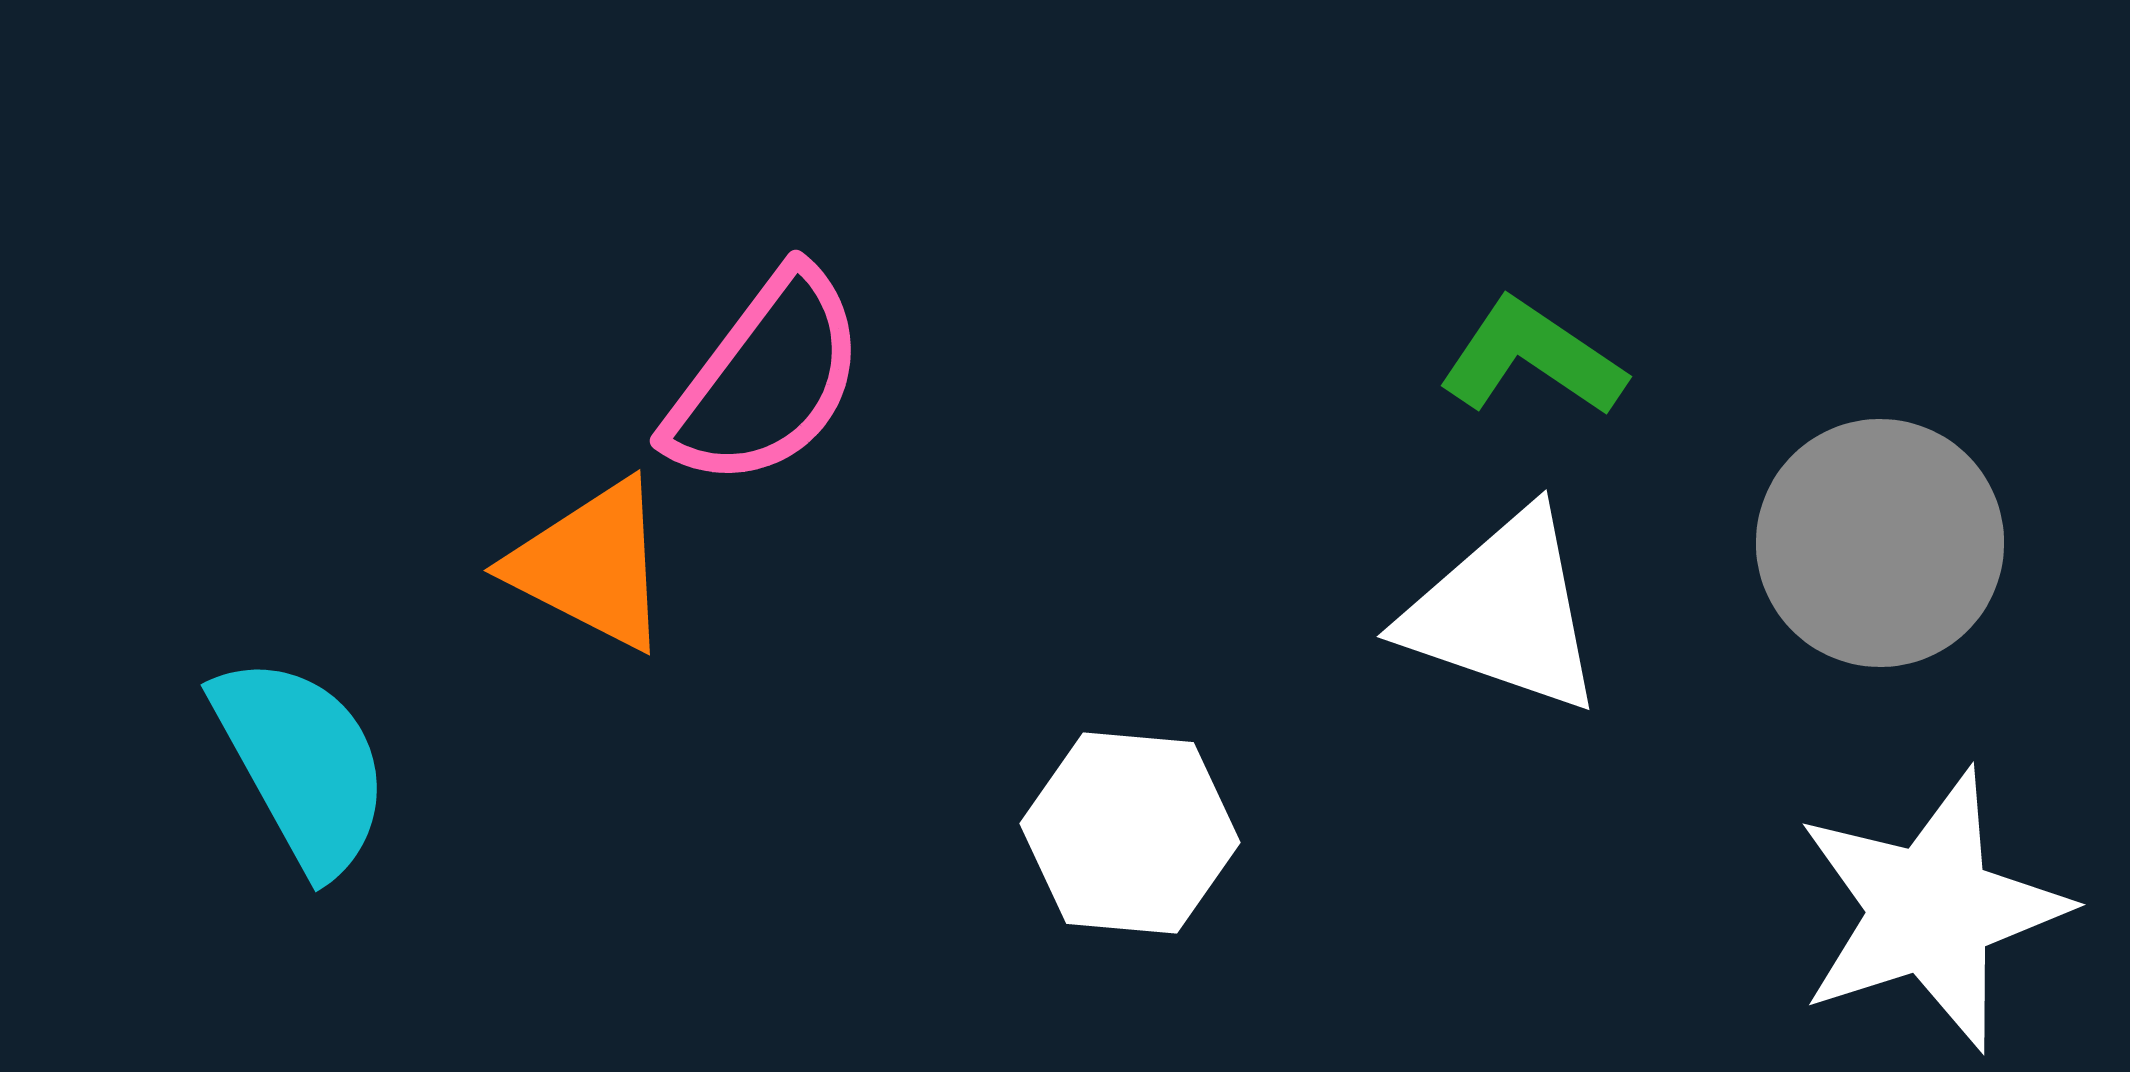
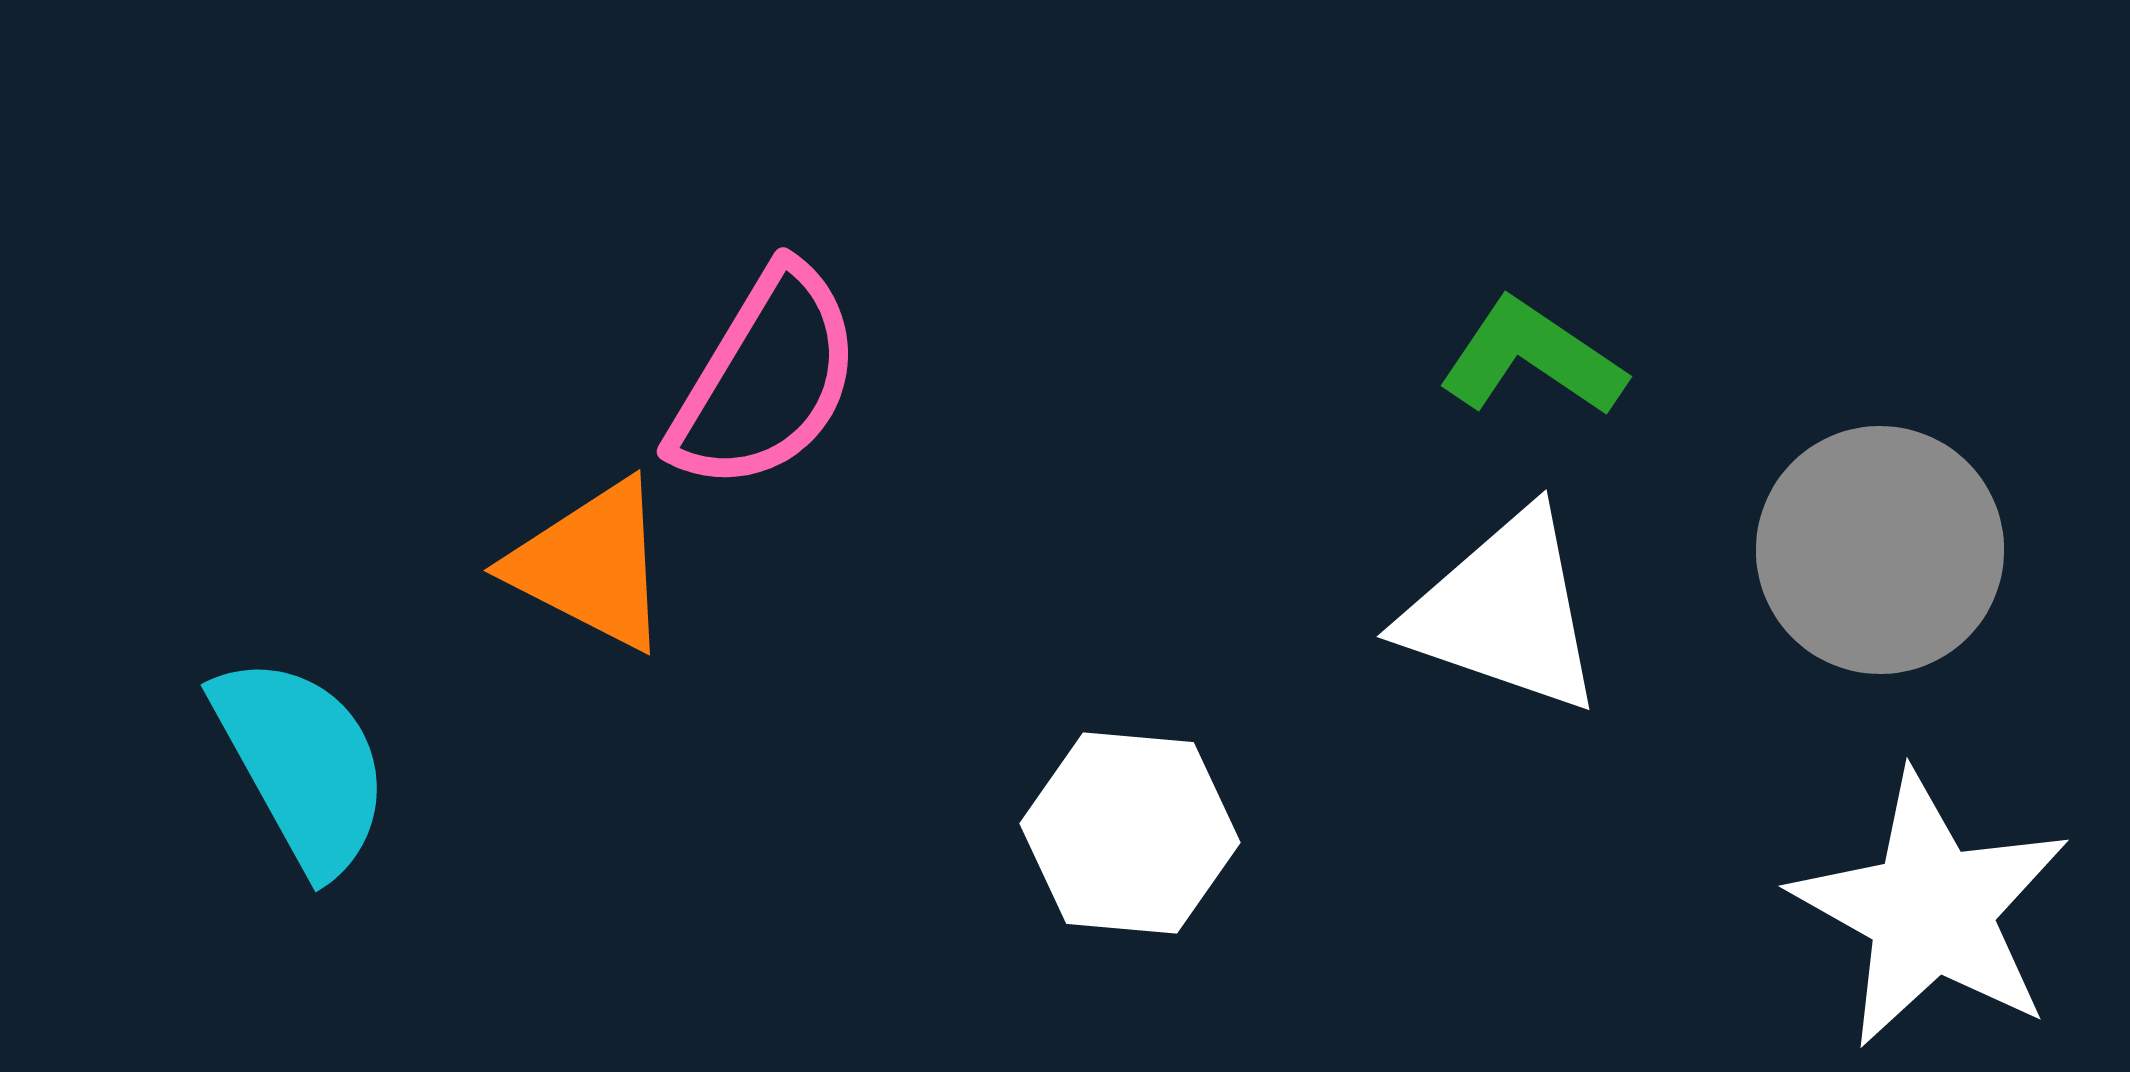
pink semicircle: rotated 6 degrees counterclockwise
gray circle: moved 7 px down
white star: rotated 25 degrees counterclockwise
